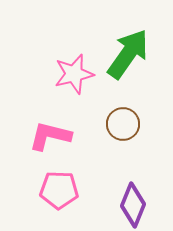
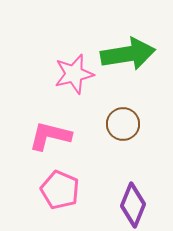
green arrow: rotated 46 degrees clockwise
pink pentagon: moved 1 px right; rotated 21 degrees clockwise
